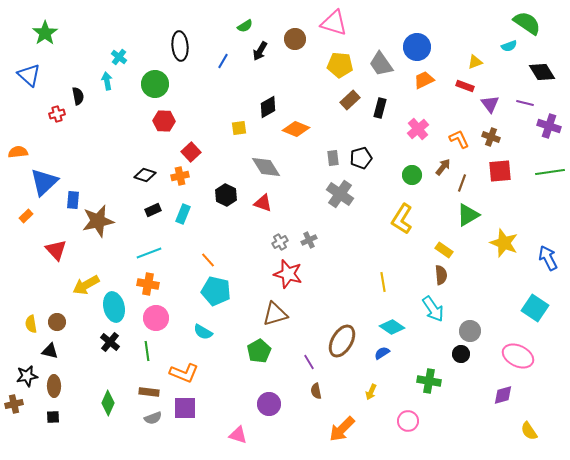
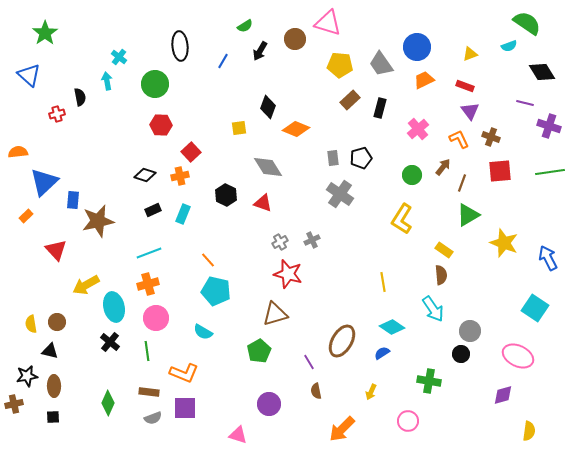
pink triangle at (334, 23): moved 6 px left
yellow triangle at (475, 62): moved 5 px left, 8 px up
black semicircle at (78, 96): moved 2 px right, 1 px down
purple triangle at (490, 104): moved 20 px left, 7 px down
black diamond at (268, 107): rotated 40 degrees counterclockwise
red hexagon at (164, 121): moved 3 px left, 4 px down
gray diamond at (266, 167): moved 2 px right
gray cross at (309, 240): moved 3 px right
orange cross at (148, 284): rotated 25 degrees counterclockwise
yellow semicircle at (529, 431): rotated 138 degrees counterclockwise
